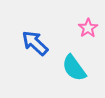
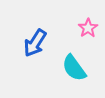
blue arrow: rotated 100 degrees counterclockwise
